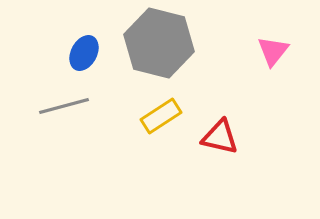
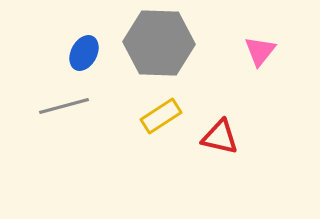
gray hexagon: rotated 12 degrees counterclockwise
pink triangle: moved 13 px left
